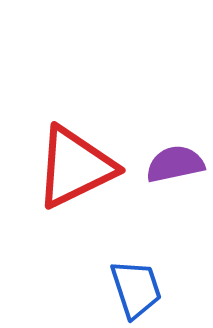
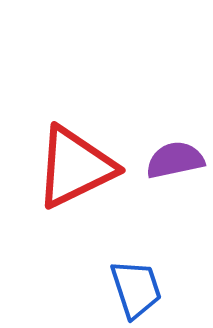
purple semicircle: moved 4 px up
